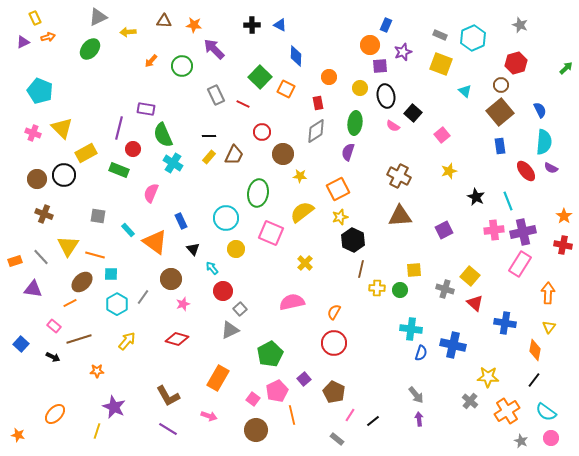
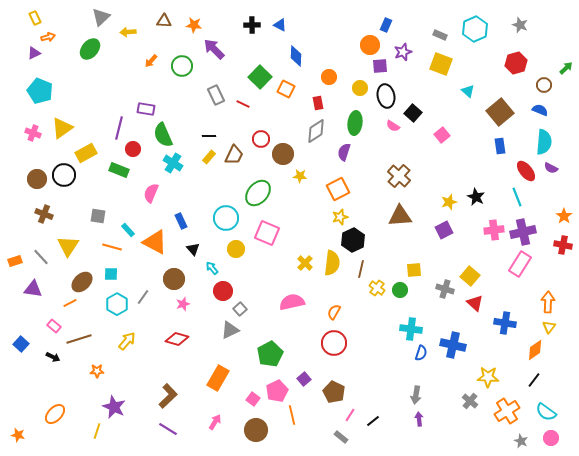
gray triangle at (98, 17): moved 3 px right; rotated 18 degrees counterclockwise
cyan hexagon at (473, 38): moved 2 px right, 9 px up
purple triangle at (23, 42): moved 11 px right, 11 px down
brown circle at (501, 85): moved 43 px right
cyan triangle at (465, 91): moved 3 px right
blue semicircle at (540, 110): rotated 42 degrees counterclockwise
yellow triangle at (62, 128): rotated 40 degrees clockwise
red circle at (262, 132): moved 1 px left, 7 px down
purple semicircle at (348, 152): moved 4 px left
yellow star at (449, 171): moved 31 px down
brown cross at (399, 176): rotated 15 degrees clockwise
green ellipse at (258, 193): rotated 32 degrees clockwise
cyan line at (508, 201): moved 9 px right, 4 px up
yellow semicircle at (302, 212): moved 30 px right, 51 px down; rotated 135 degrees clockwise
pink square at (271, 233): moved 4 px left
black hexagon at (353, 240): rotated 10 degrees clockwise
orange triangle at (155, 242): rotated 8 degrees counterclockwise
orange line at (95, 255): moved 17 px right, 8 px up
brown circle at (171, 279): moved 3 px right
yellow cross at (377, 288): rotated 35 degrees clockwise
orange arrow at (548, 293): moved 9 px down
orange diamond at (535, 350): rotated 45 degrees clockwise
gray arrow at (416, 395): rotated 48 degrees clockwise
brown L-shape at (168, 396): rotated 105 degrees counterclockwise
pink arrow at (209, 416): moved 6 px right, 6 px down; rotated 77 degrees counterclockwise
gray rectangle at (337, 439): moved 4 px right, 2 px up
